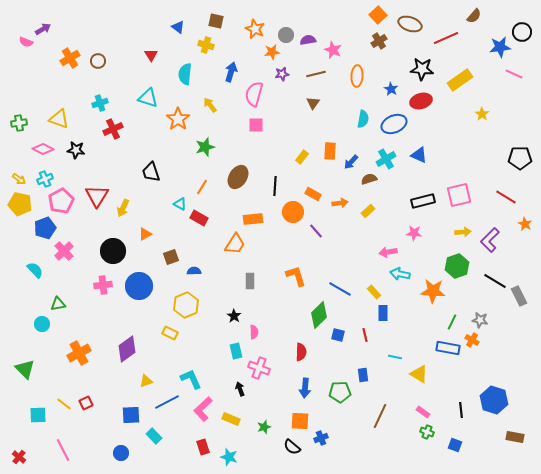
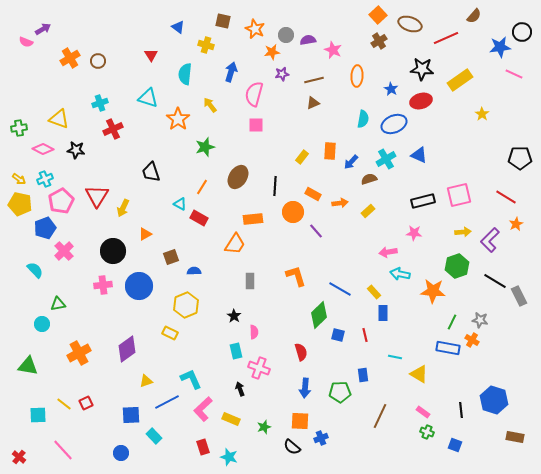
brown square at (216, 21): moved 7 px right
brown line at (316, 74): moved 2 px left, 6 px down
brown triangle at (313, 103): rotated 32 degrees clockwise
green cross at (19, 123): moved 5 px down
orange star at (525, 224): moved 9 px left; rotated 16 degrees clockwise
red semicircle at (301, 352): rotated 18 degrees counterclockwise
green triangle at (25, 369): moved 3 px right, 3 px up; rotated 35 degrees counterclockwise
pink line at (63, 450): rotated 15 degrees counterclockwise
